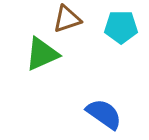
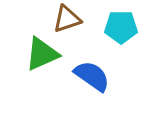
blue semicircle: moved 12 px left, 38 px up
